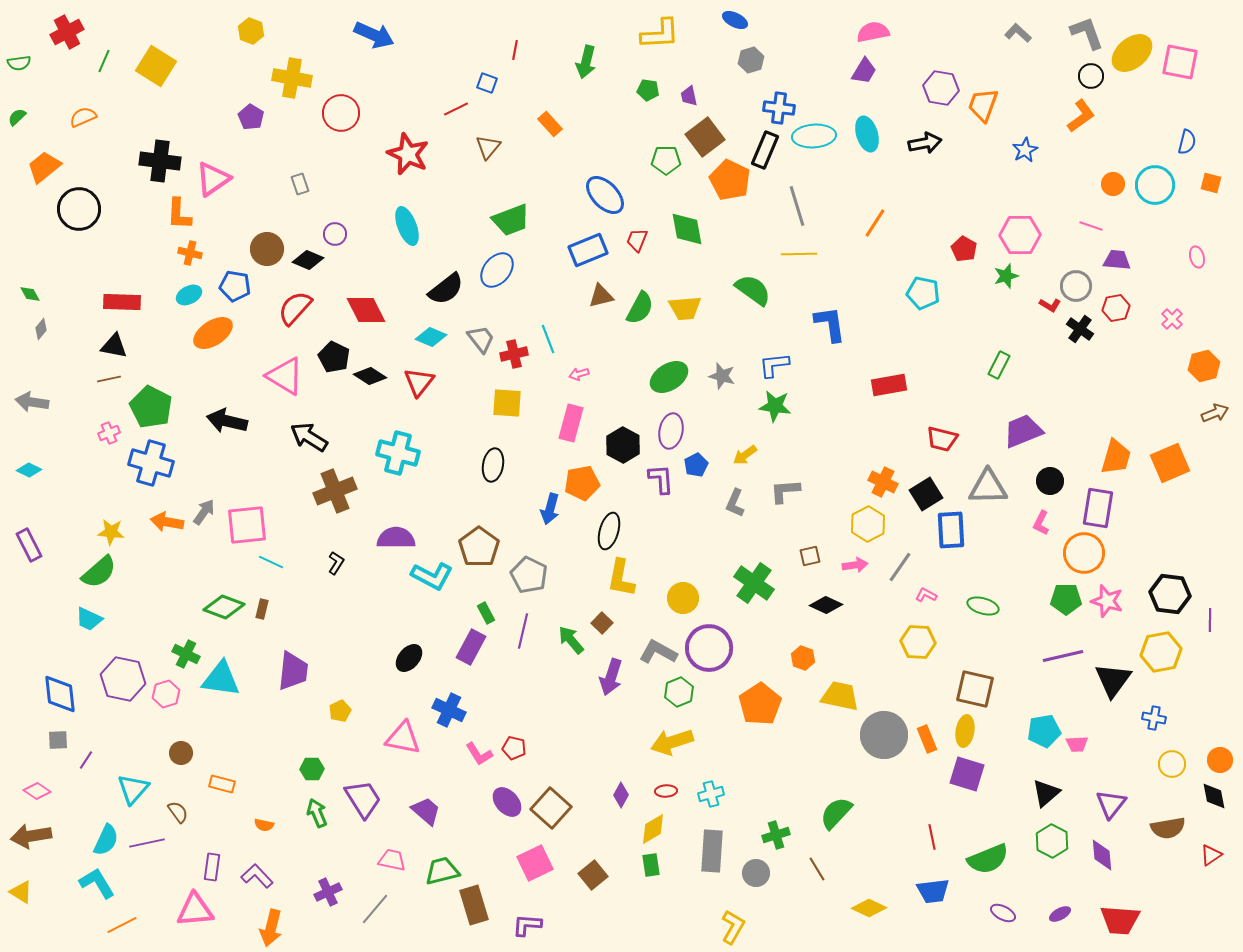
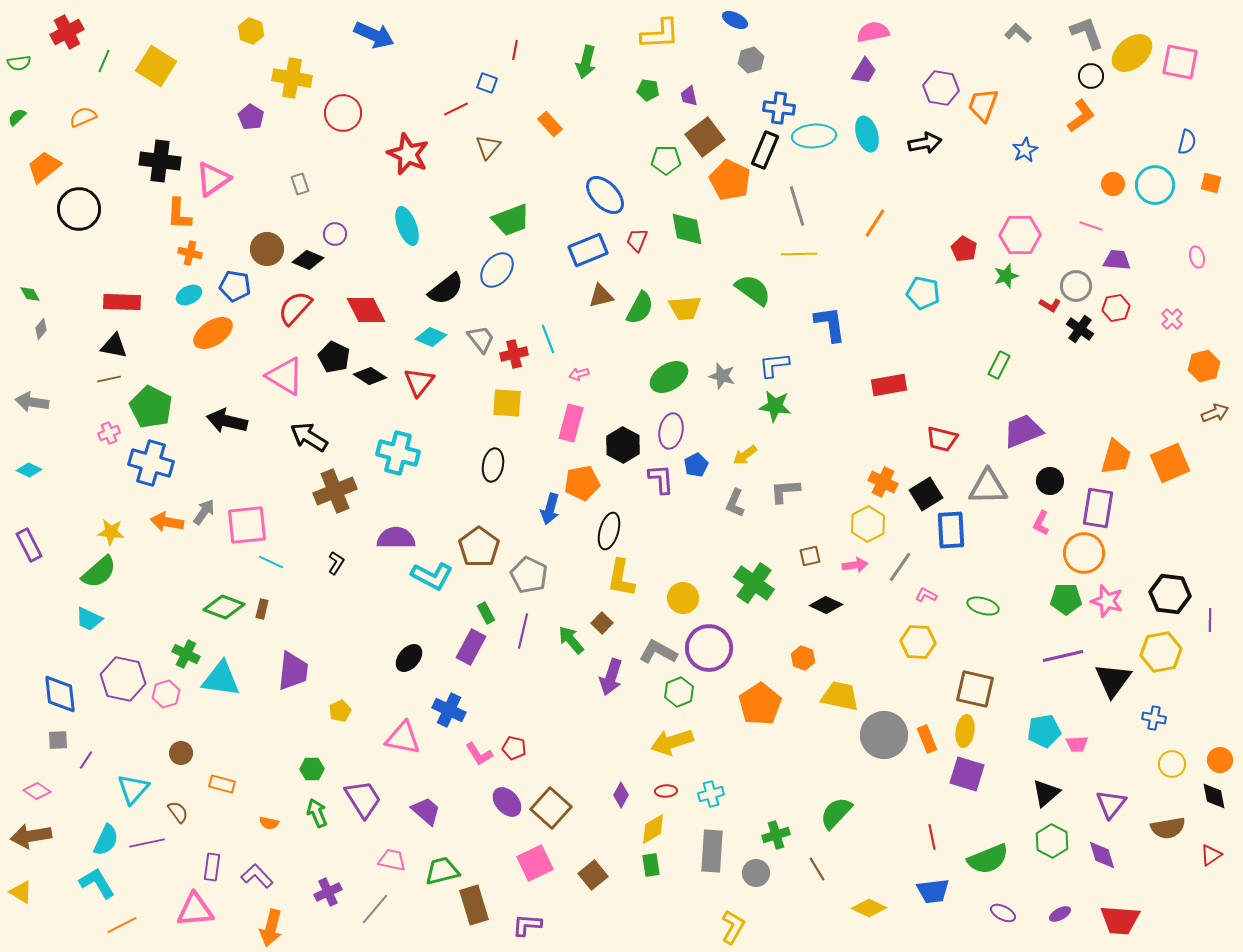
red circle at (341, 113): moved 2 px right
orange semicircle at (264, 825): moved 5 px right, 2 px up
purple diamond at (1102, 855): rotated 12 degrees counterclockwise
